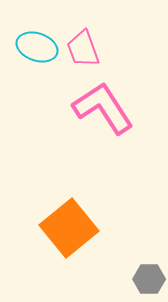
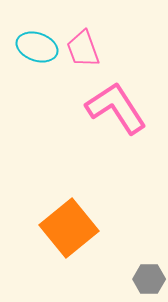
pink L-shape: moved 13 px right
